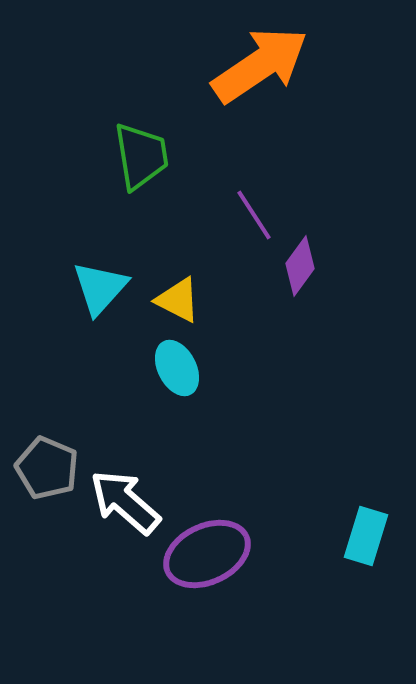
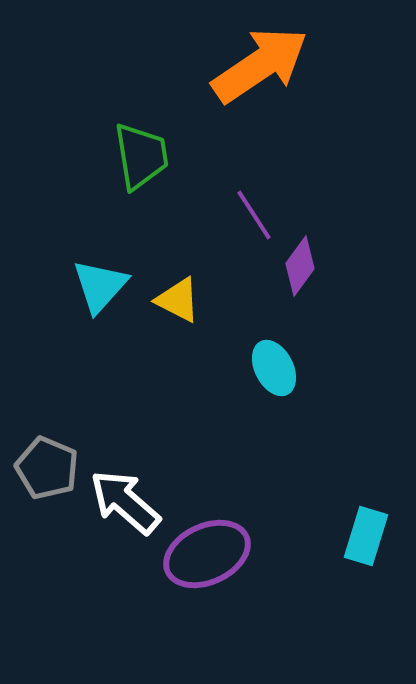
cyan triangle: moved 2 px up
cyan ellipse: moved 97 px right
